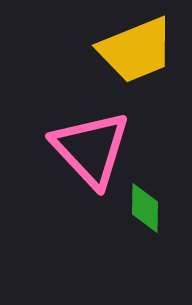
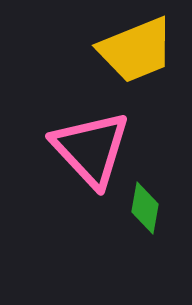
green diamond: rotated 9 degrees clockwise
